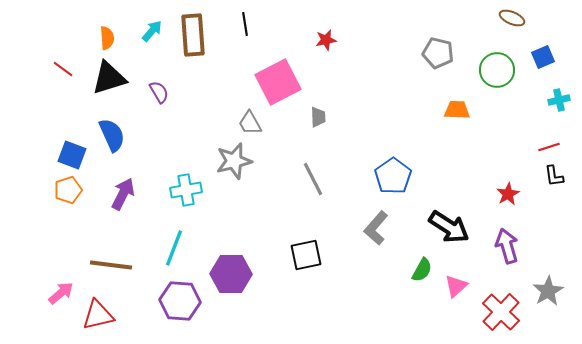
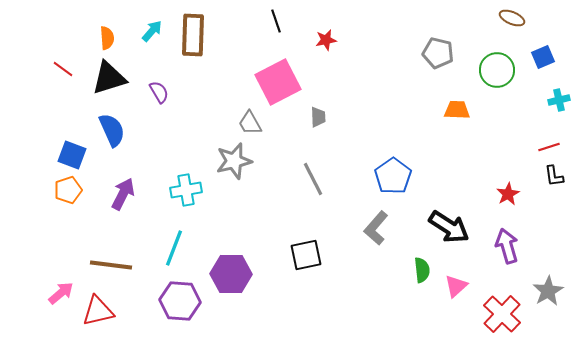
black line at (245, 24): moved 31 px right, 3 px up; rotated 10 degrees counterclockwise
brown rectangle at (193, 35): rotated 6 degrees clockwise
blue semicircle at (112, 135): moved 5 px up
green semicircle at (422, 270): rotated 35 degrees counterclockwise
red cross at (501, 312): moved 1 px right, 2 px down
red triangle at (98, 315): moved 4 px up
